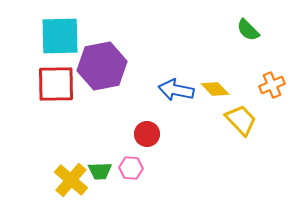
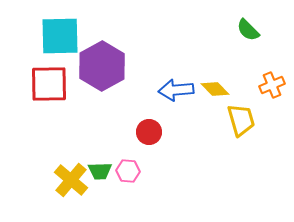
purple hexagon: rotated 18 degrees counterclockwise
red square: moved 7 px left
blue arrow: rotated 16 degrees counterclockwise
yellow trapezoid: rotated 28 degrees clockwise
red circle: moved 2 px right, 2 px up
pink hexagon: moved 3 px left, 3 px down
